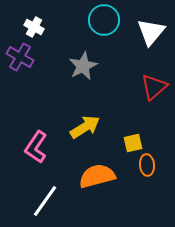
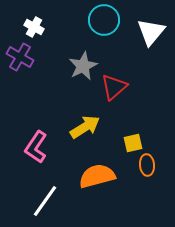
red triangle: moved 40 px left
